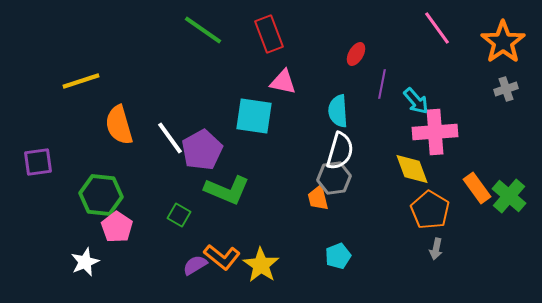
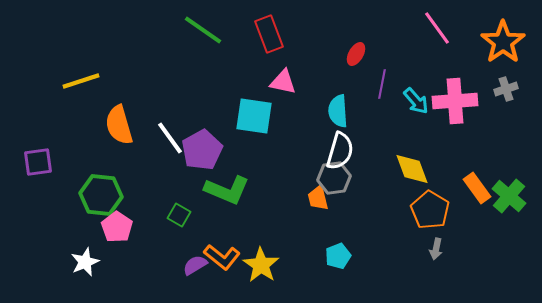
pink cross: moved 20 px right, 31 px up
